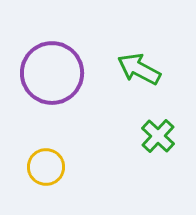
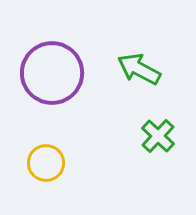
yellow circle: moved 4 px up
